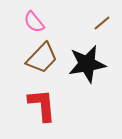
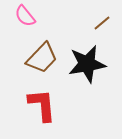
pink semicircle: moved 9 px left, 6 px up
